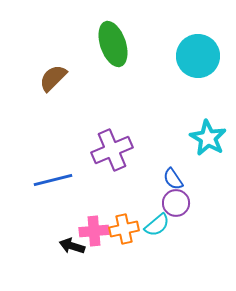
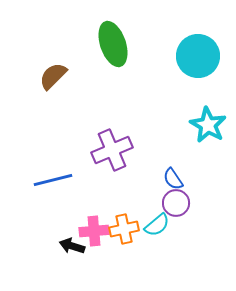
brown semicircle: moved 2 px up
cyan star: moved 13 px up
